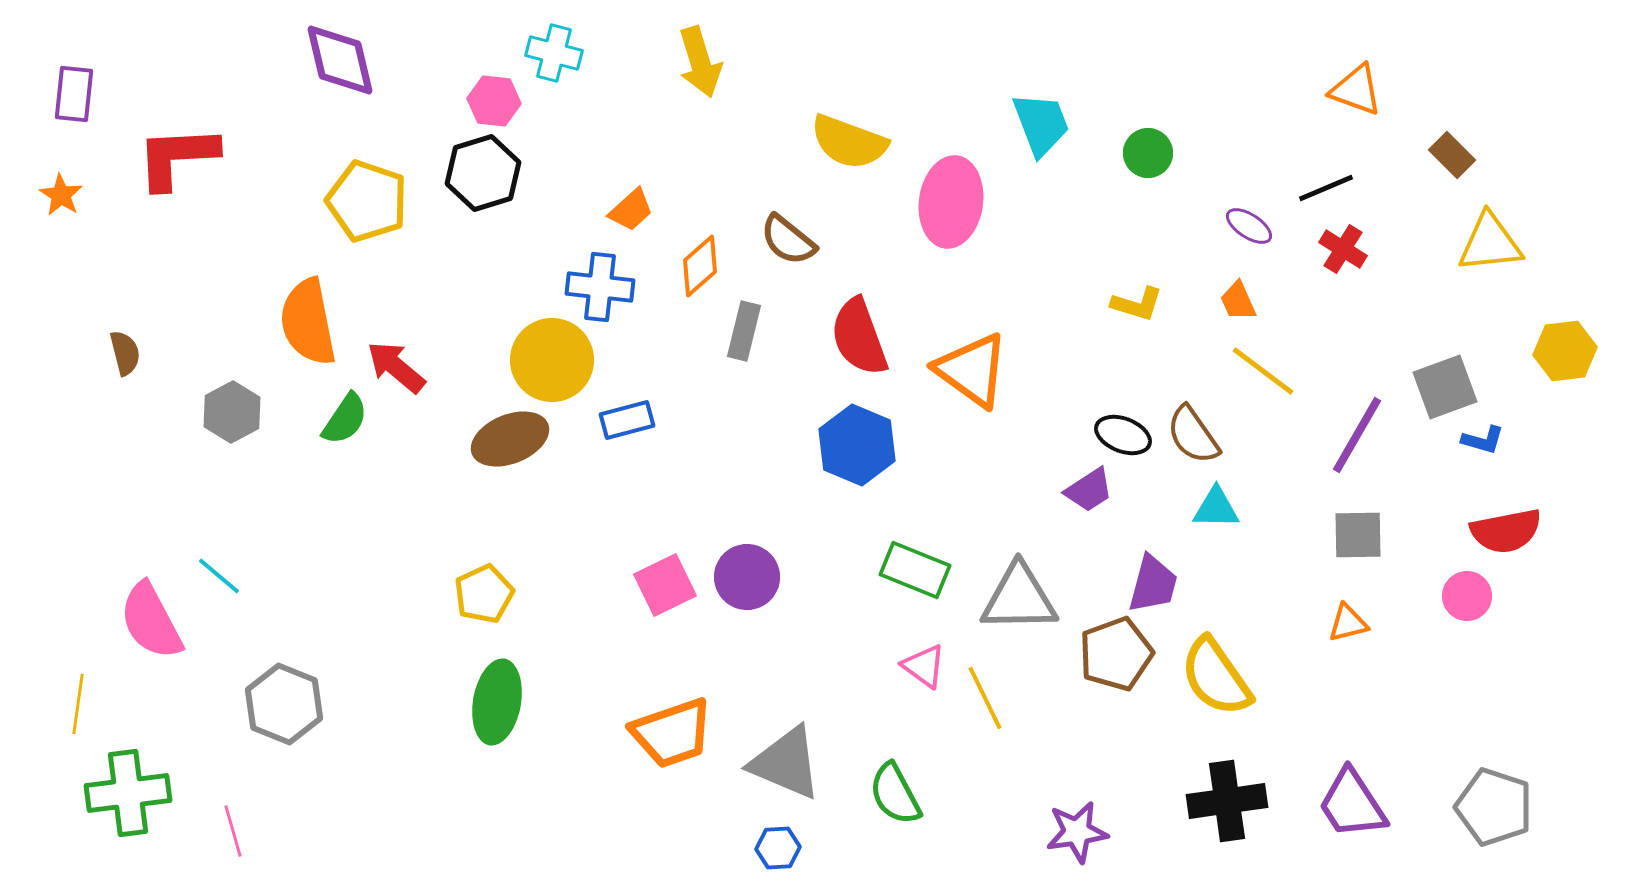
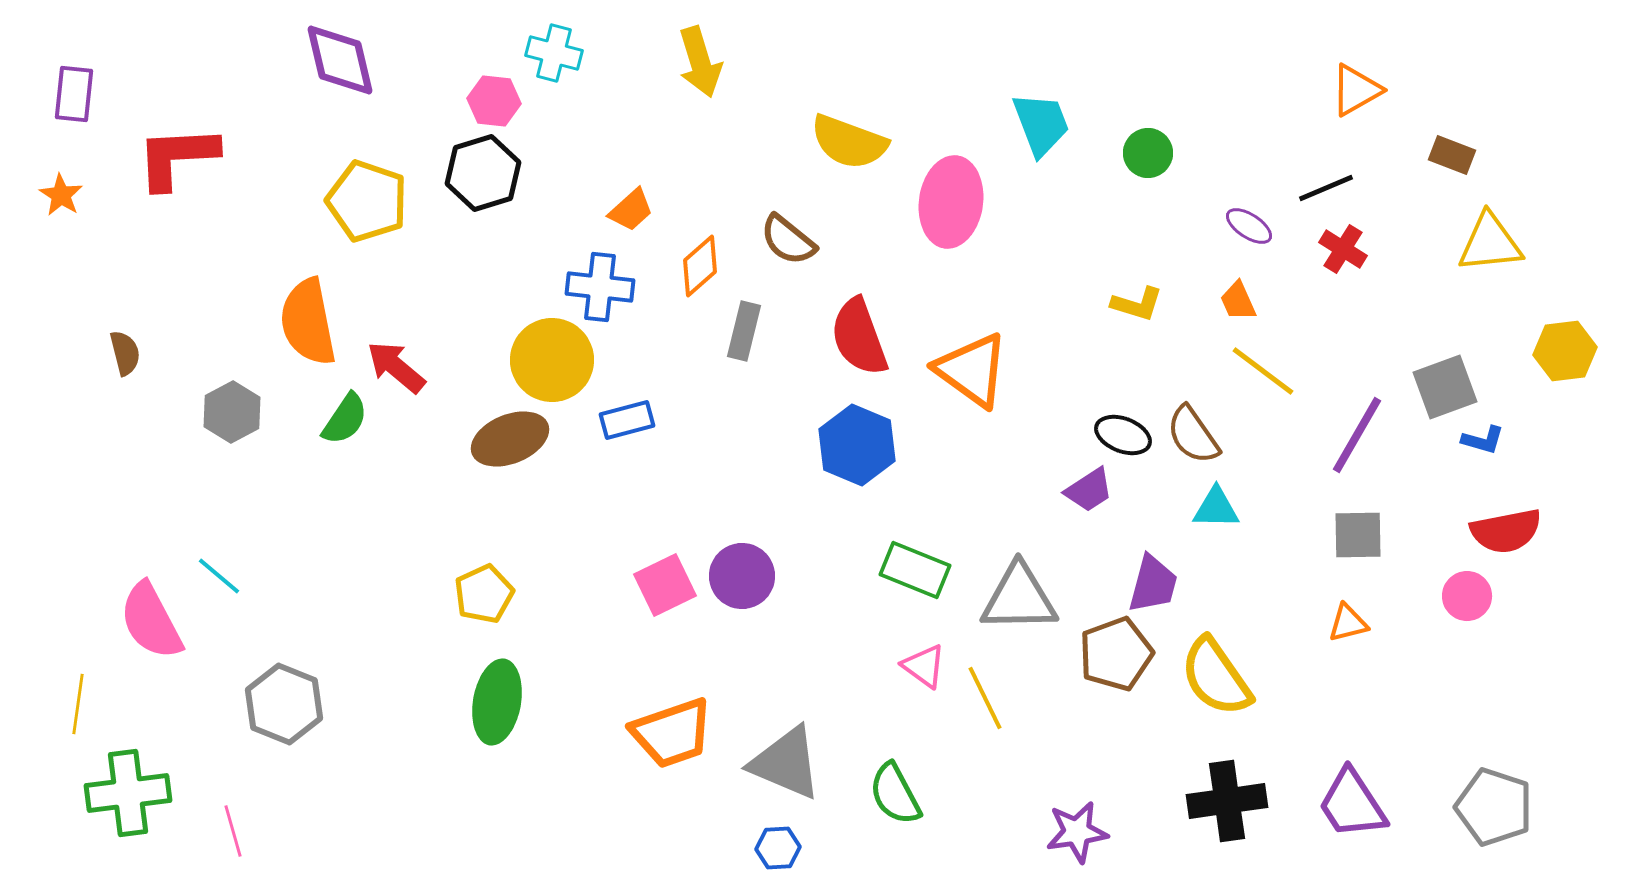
orange triangle at (1356, 90): rotated 50 degrees counterclockwise
brown rectangle at (1452, 155): rotated 24 degrees counterclockwise
purple circle at (747, 577): moved 5 px left, 1 px up
